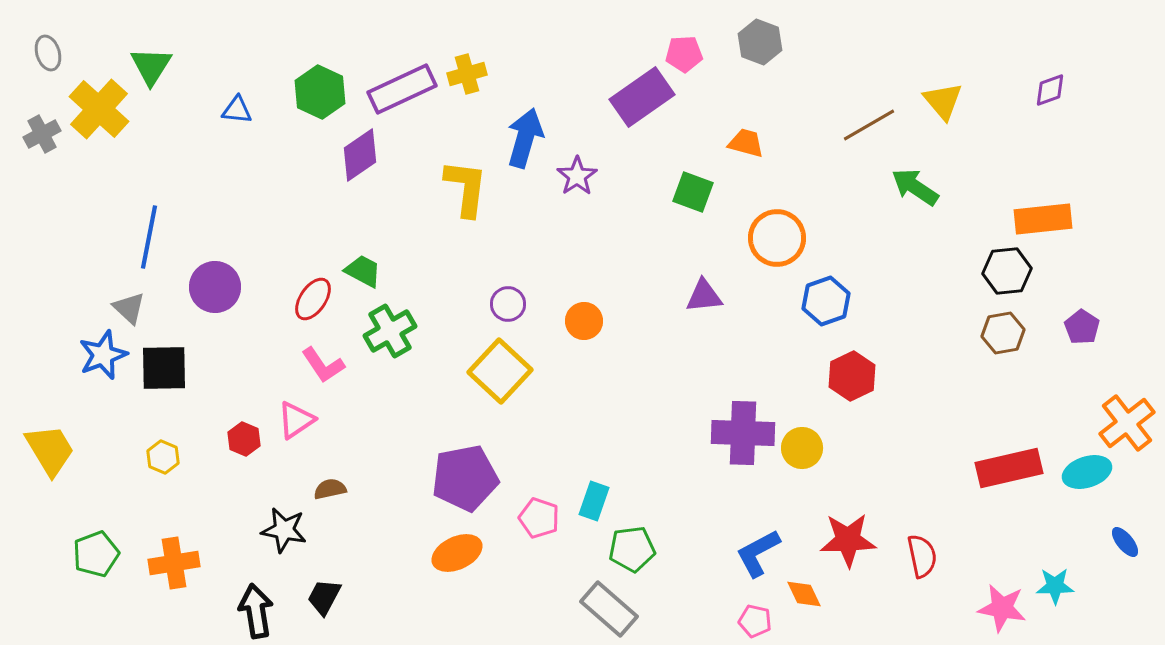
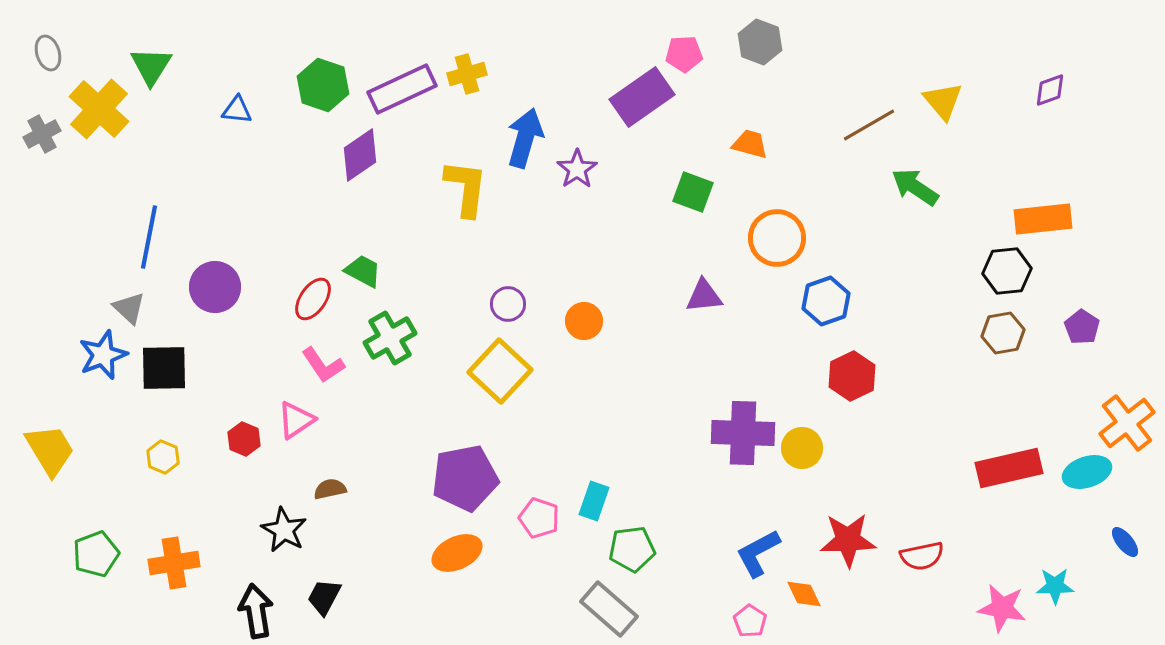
green hexagon at (320, 92): moved 3 px right, 7 px up; rotated 6 degrees counterclockwise
orange trapezoid at (746, 143): moved 4 px right, 1 px down
purple star at (577, 176): moved 7 px up
green cross at (390, 331): moved 7 px down
black star at (284, 530): rotated 18 degrees clockwise
red semicircle at (922, 556): rotated 90 degrees clockwise
pink pentagon at (755, 621): moved 5 px left; rotated 20 degrees clockwise
